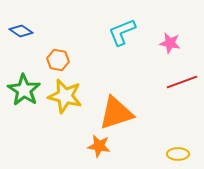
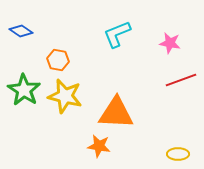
cyan L-shape: moved 5 px left, 2 px down
red line: moved 1 px left, 2 px up
orange triangle: rotated 21 degrees clockwise
